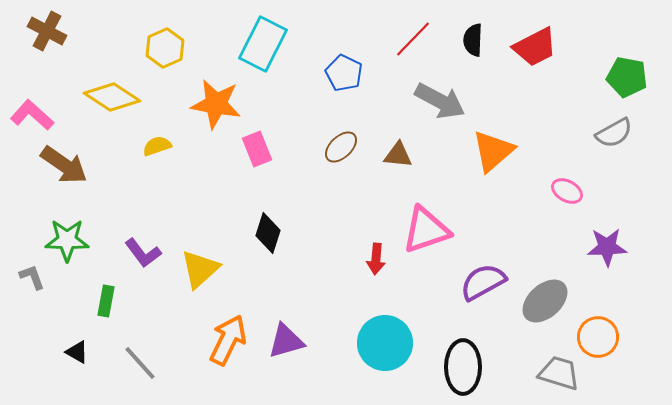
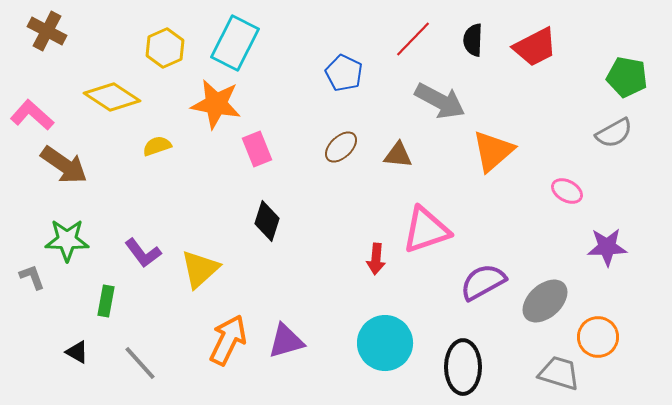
cyan rectangle: moved 28 px left, 1 px up
black diamond: moved 1 px left, 12 px up
